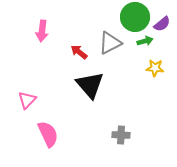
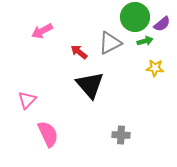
pink arrow: rotated 55 degrees clockwise
